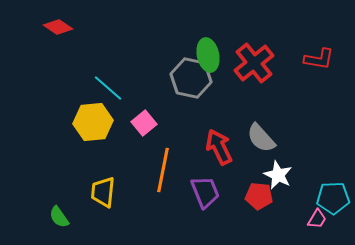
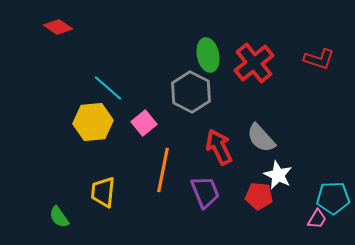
red L-shape: rotated 8 degrees clockwise
gray hexagon: moved 14 px down; rotated 15 degrees clockwise
